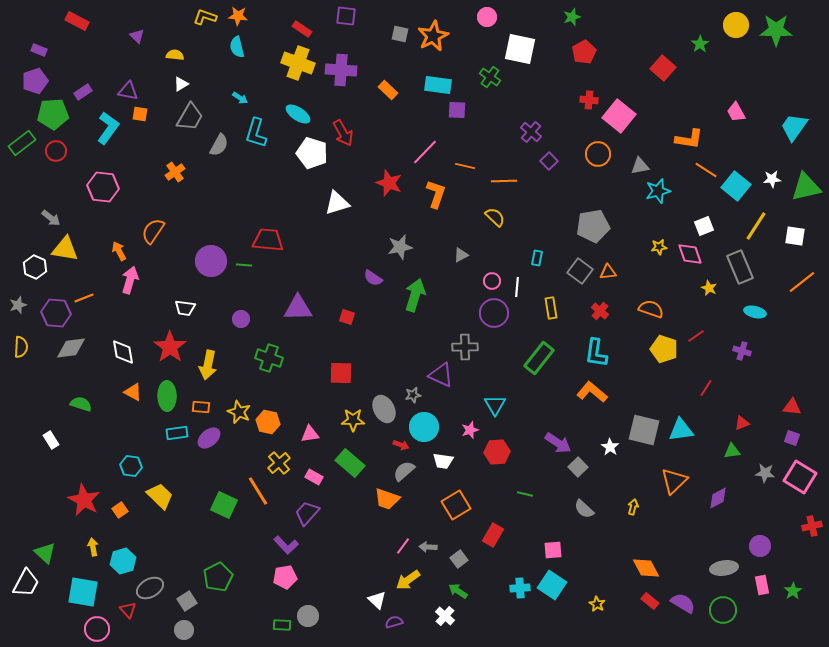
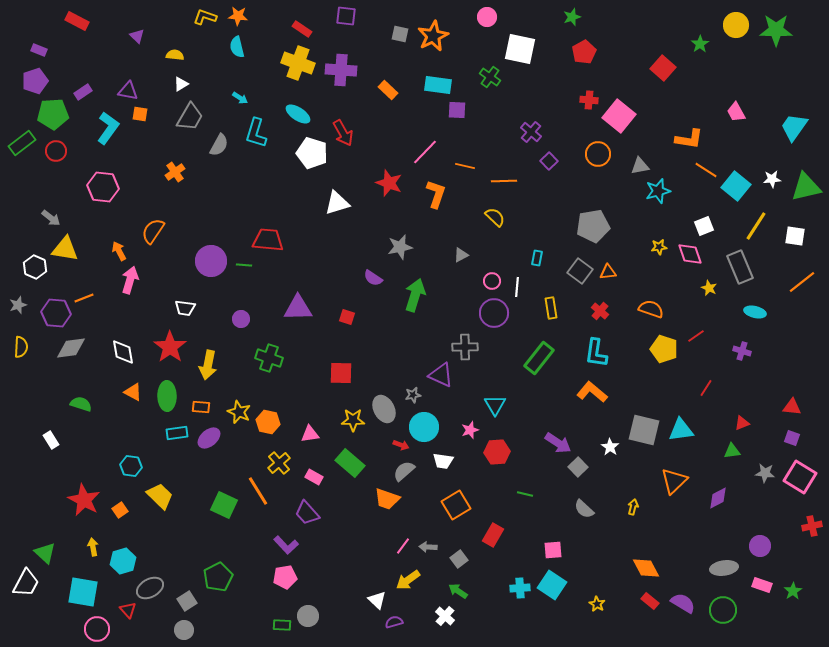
purple trapezoid at (307, 513): rotated 84 degrees counterclockwise
pink rectangle at (762, 585): rotated 60 degrees counterclockwise
